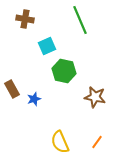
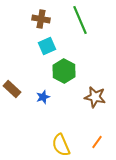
brown cross: moved 16 px right
green hexagon: rotated 15 degrees clockwise
brown rectangle: rotated 18 degrees counterclockwise
blue star: moved 9 px right, 2 px up
yellow semicircle: moved 1 px right, 3 px down
